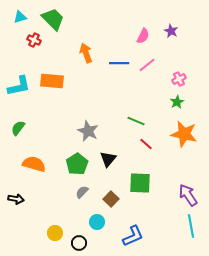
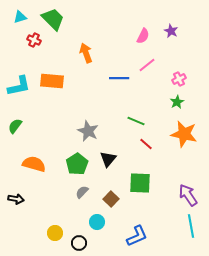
blue line: moved 15 px down
green semicircle: moved 3 px left, 2 px up
blue L-shape: moved 4 px right
